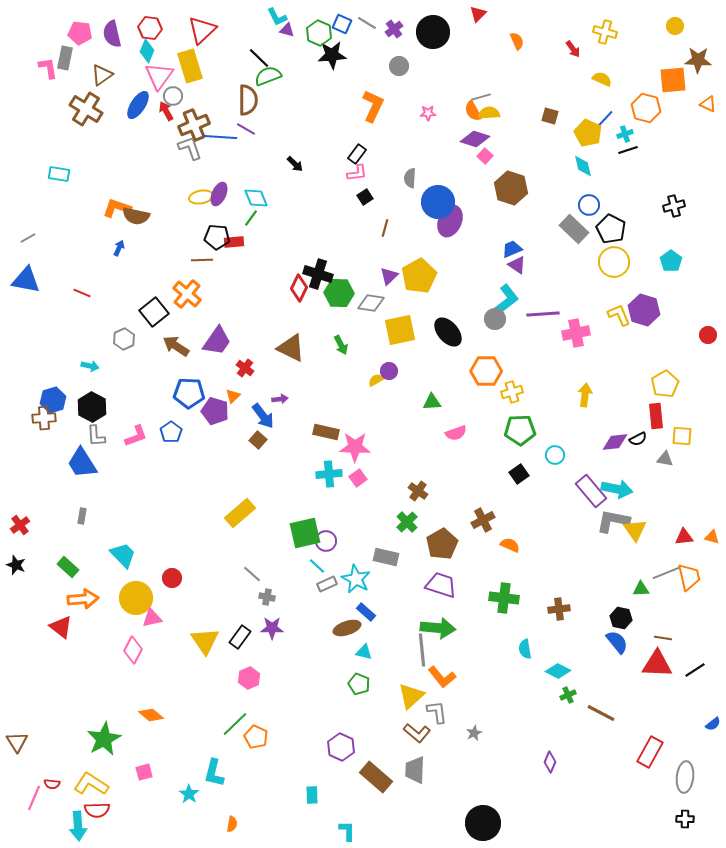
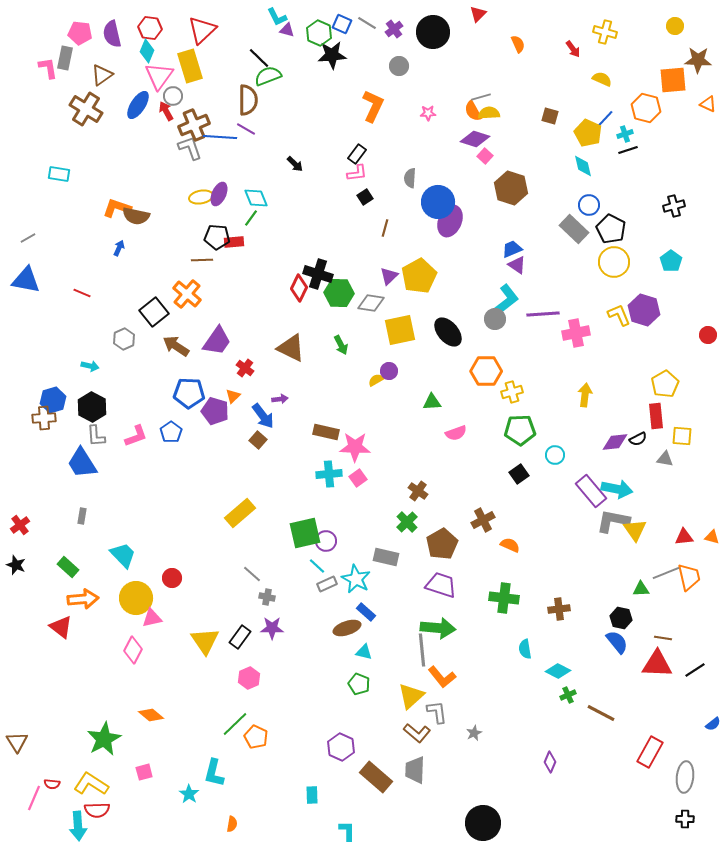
orange semicircle at (517, 41): moved 1 px right, 3 px down
